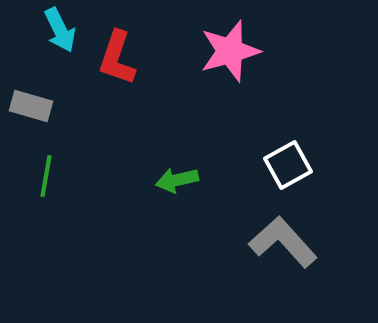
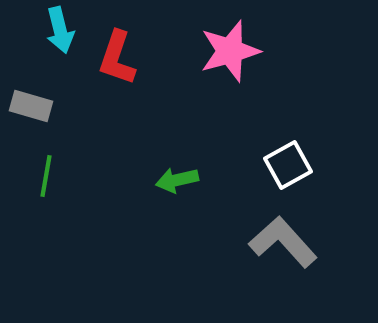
cyan arrow: rotated 12 degrees clockwise
